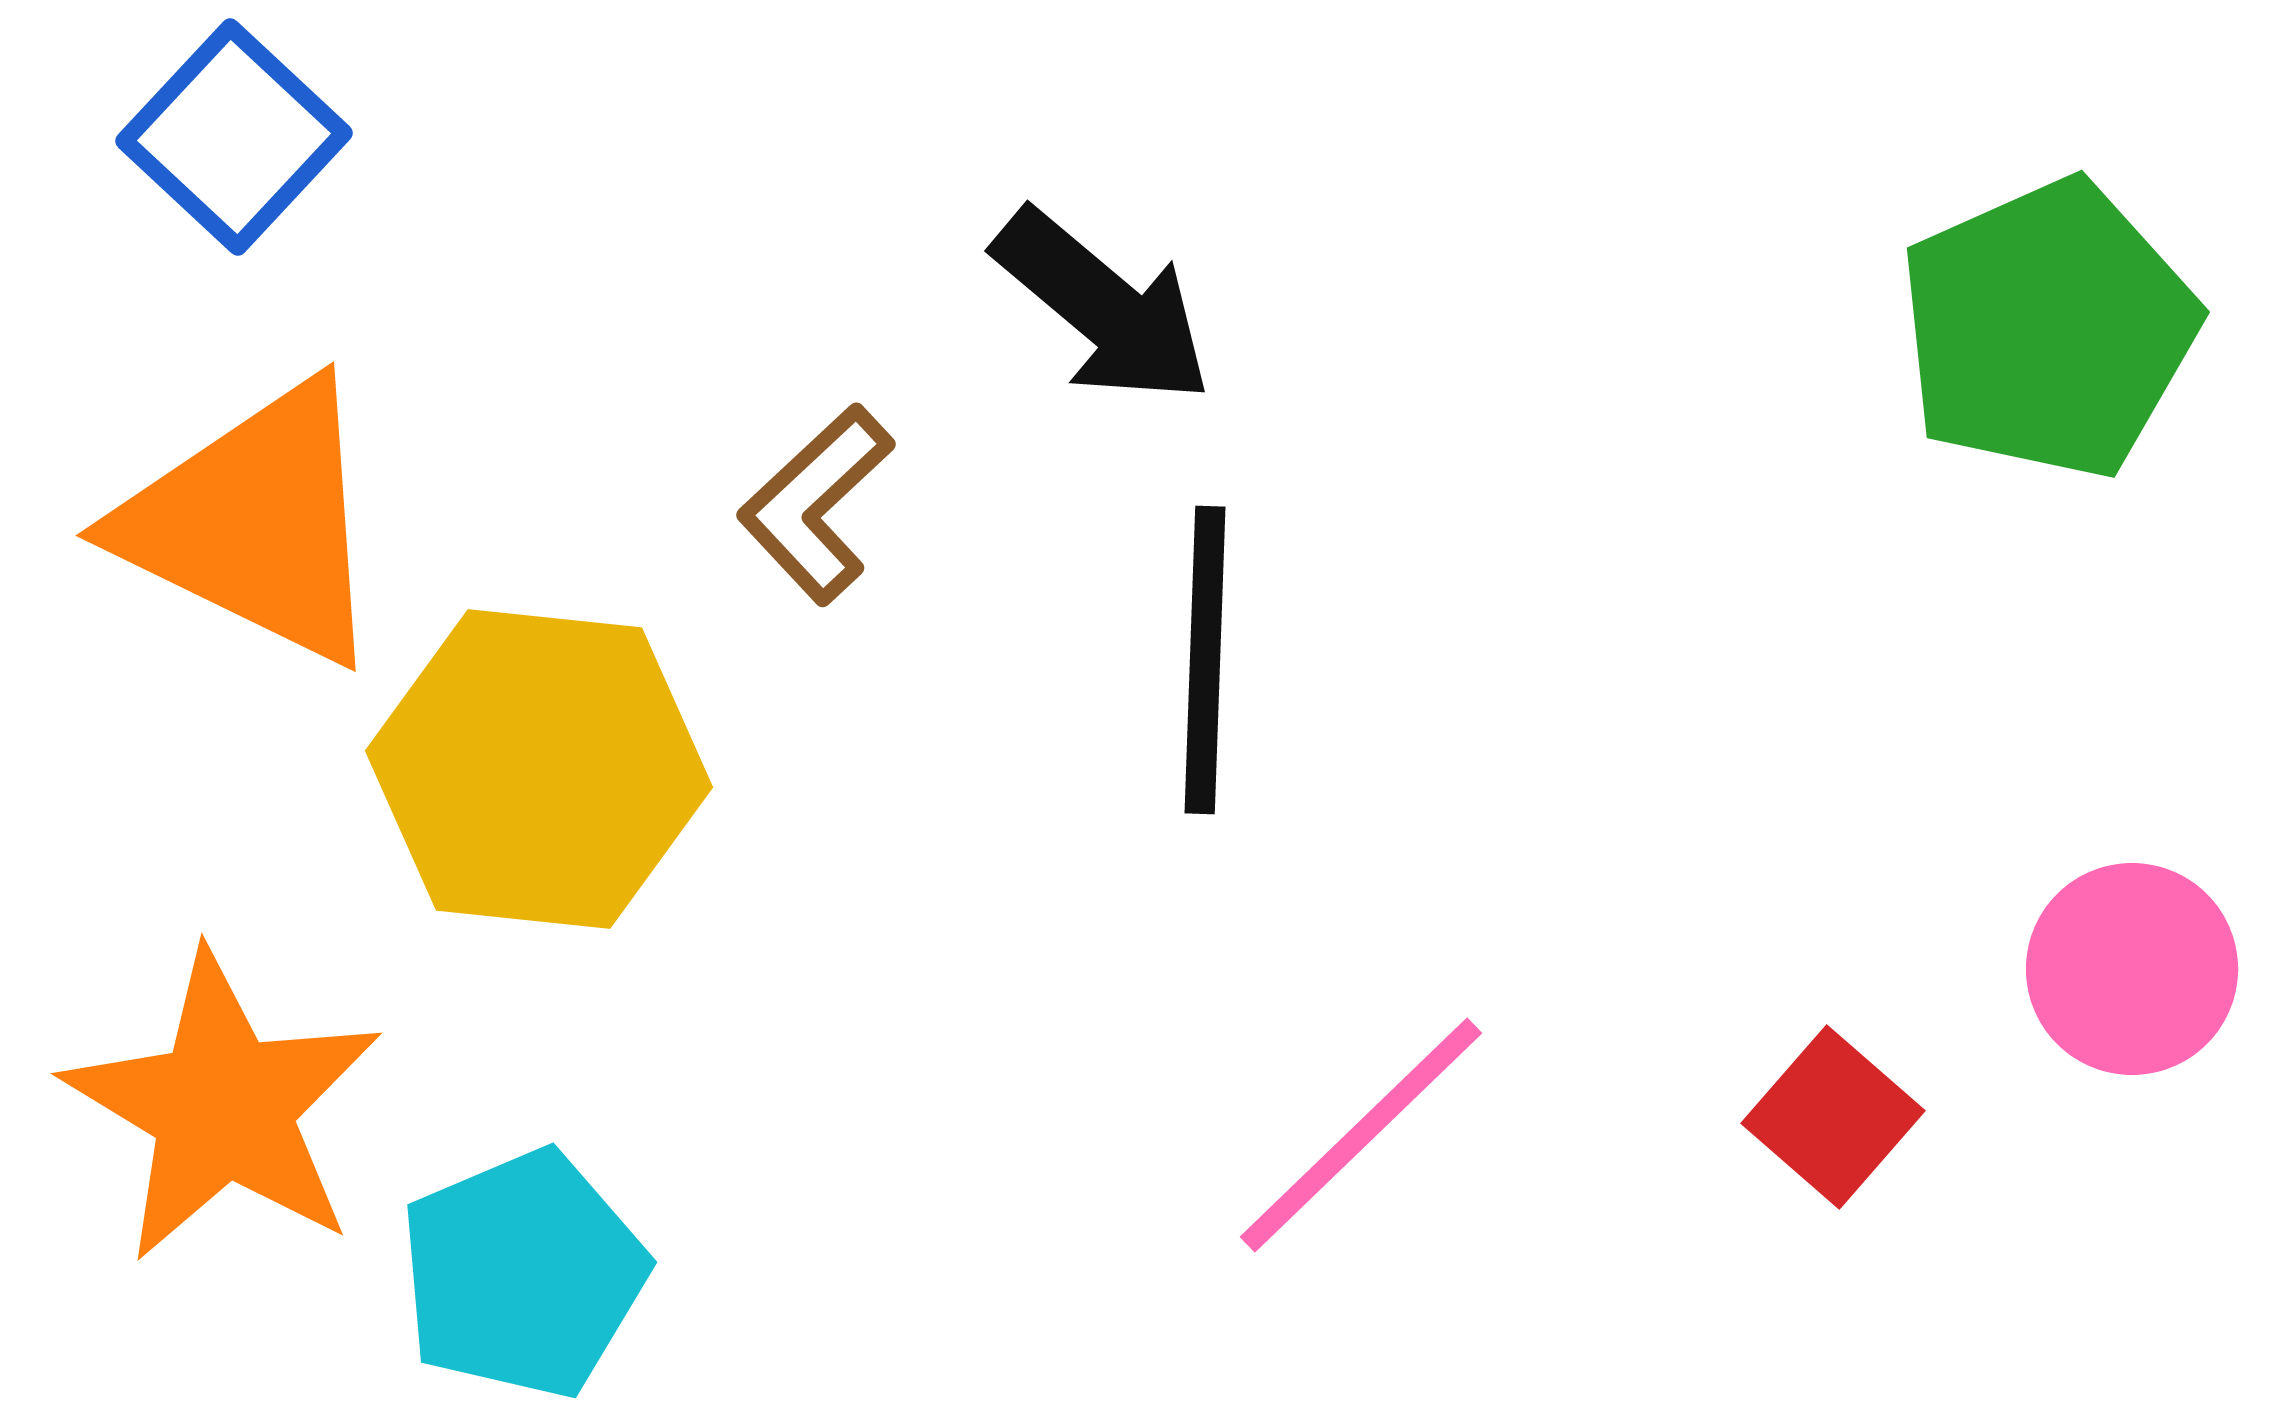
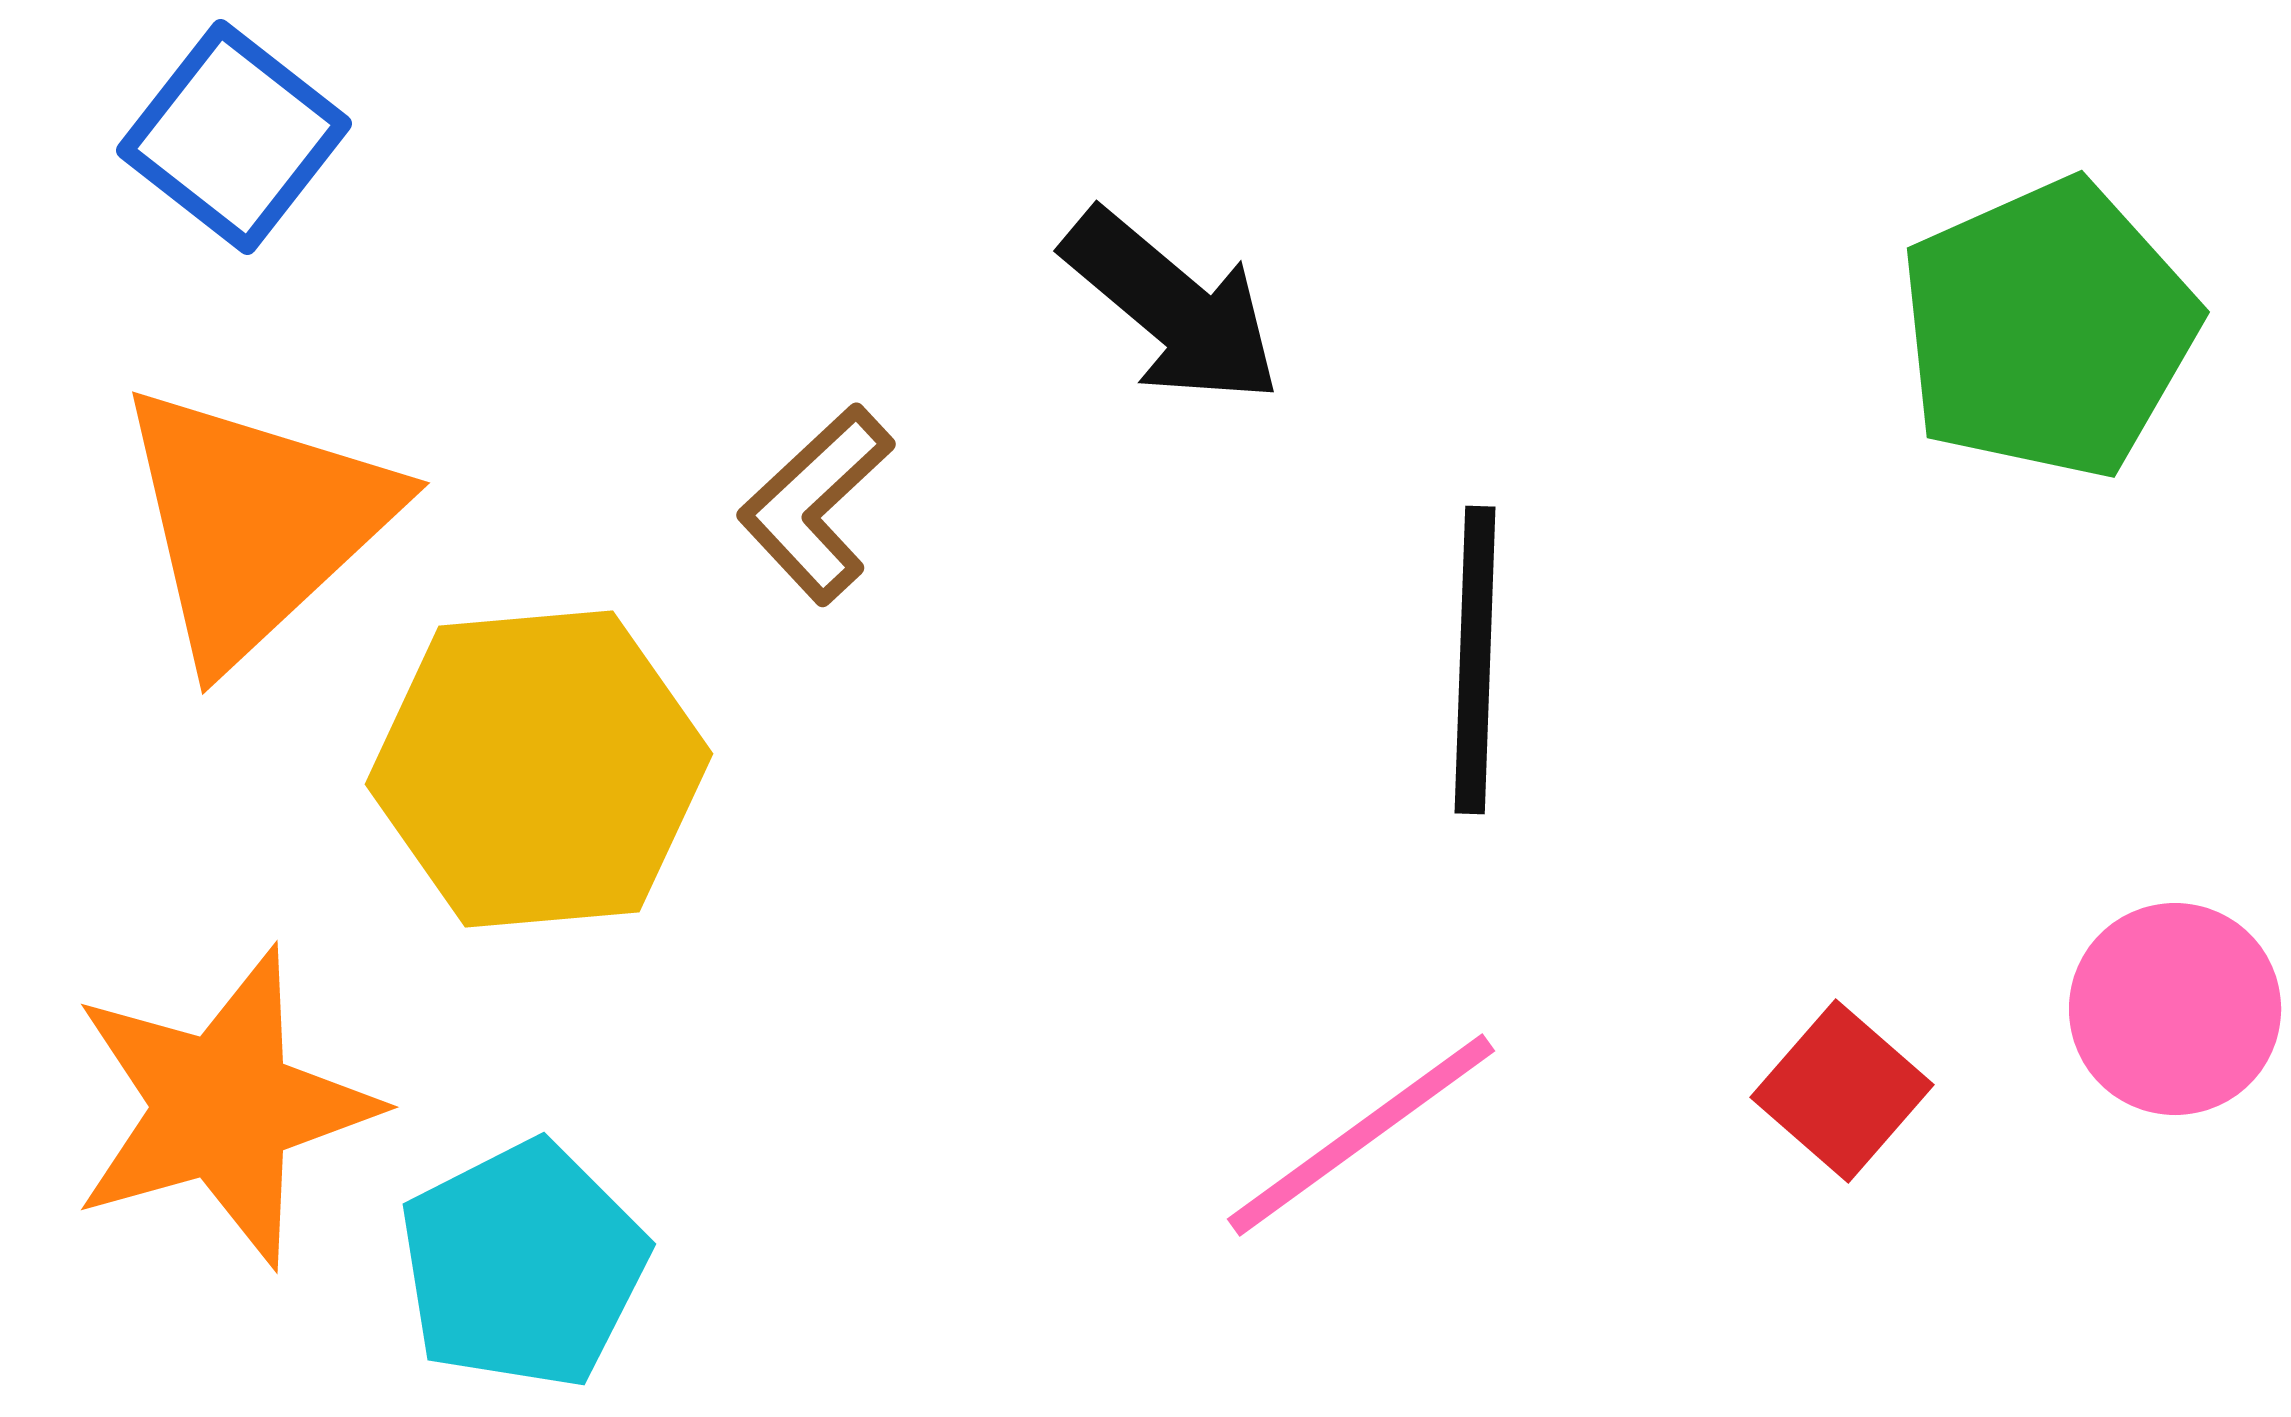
blue square: rotated 5 degrees counterclockwise
black arrow: moved 69 px right
orange triangle: rotated 51 degrees clockwise
black line: moved 270 px right
yellow hexagon: rotated 11 degrees counterclockwise
pink circle: moved 43 px right, 40 px down
orange star: rotated 25 degrees clockwise
red square: moved 9 px right, 26 px up
pink line: rotated 8 degrees clockwise
cyan pentagon: moved 9 px up; rotated 4 degrees counterclockwise
